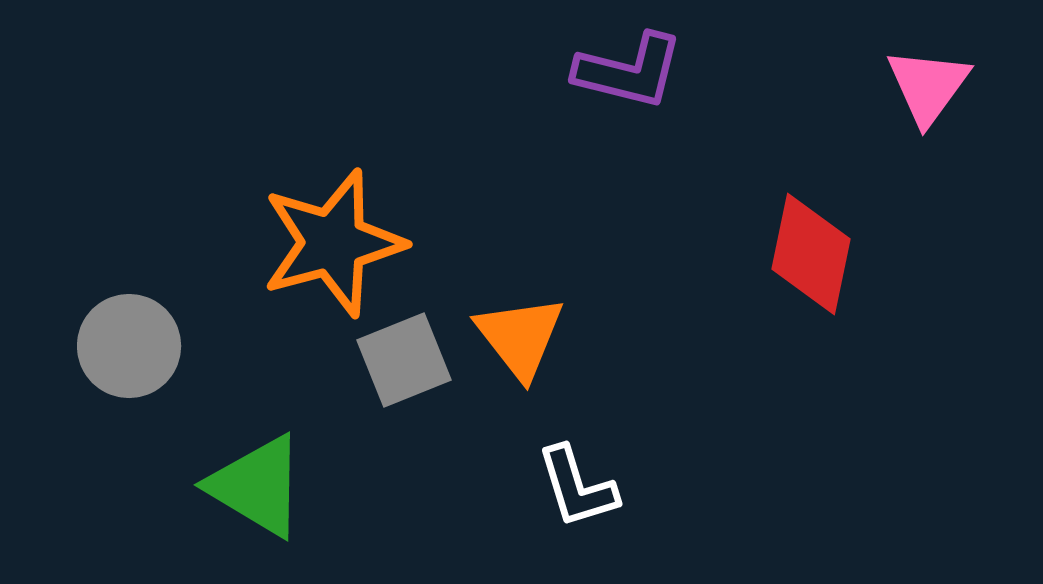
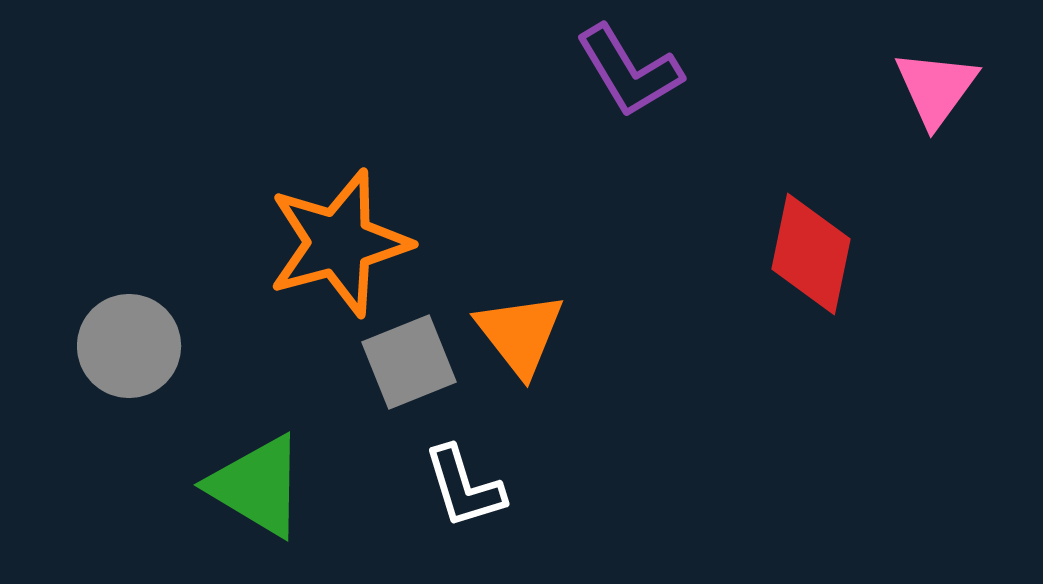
purple L-shape: rotated 45 degrees clockwise
pink triangle: moved 8 px right, 2 px down
orange star: moved 6 px right
orange triangle: moved 3 px up
gray square: moved 5 px right, 2 px down
white L-shape: moved 113 px left
